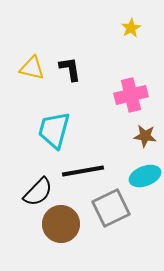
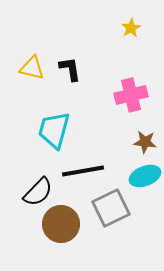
brown star: moved 6 px down
